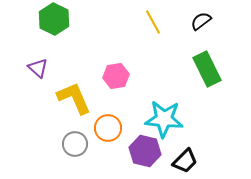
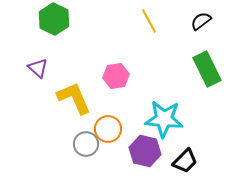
yellow line: moved 4 px left, 1 px up
orange circle: moved 1 px down
gray circle: moved 11 px right
